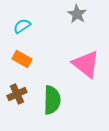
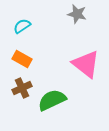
gray star: rotated 18 degrees counterclockwise
brown cross: moved 5 px right, 6 px up
green semicircle: rotated 116 degrees counterclockwise
